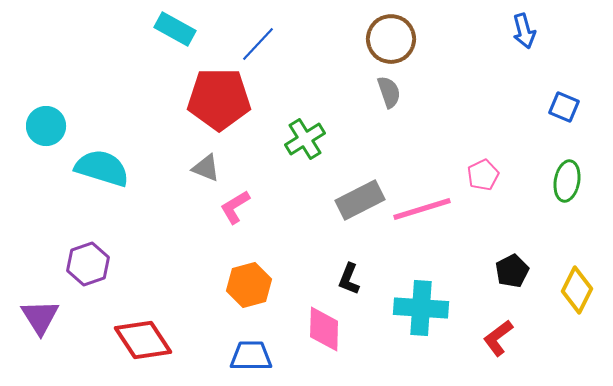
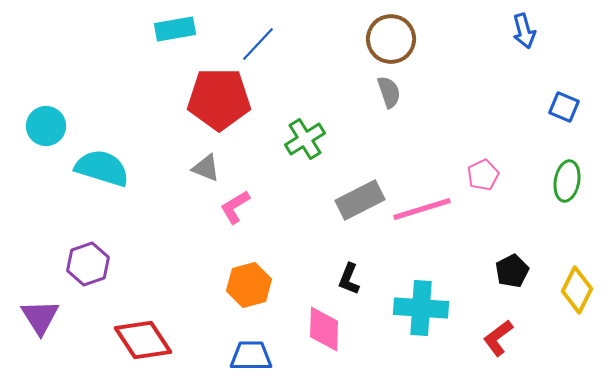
cyan rectangle: rotated 39 degrees counterclockwise
